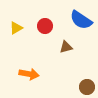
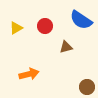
orange arrow: rotated 24 degrees counterclockwise
